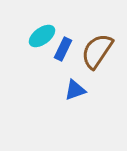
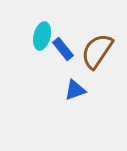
cyan ellipse: rotated 40 degrees counterclockwise
blue rectangle: rotated 65 degrees counterclockwise
